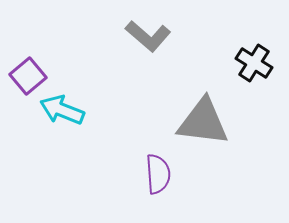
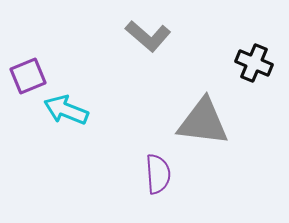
black cross: rotated 9 degrees counterclockwise
purple square: rotated 18 degrees clockwise
cyan arrow: moved 4 px right
